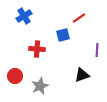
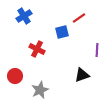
blue square: moved 1 px left, 3 px up
red cross: rotated 21 degrees clockwise
gray star: moved 4 px down
